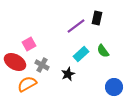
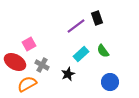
black rectangle: rotated 32 degrees counterclockwise
blue circle: moved 4 px left, 5 px up
